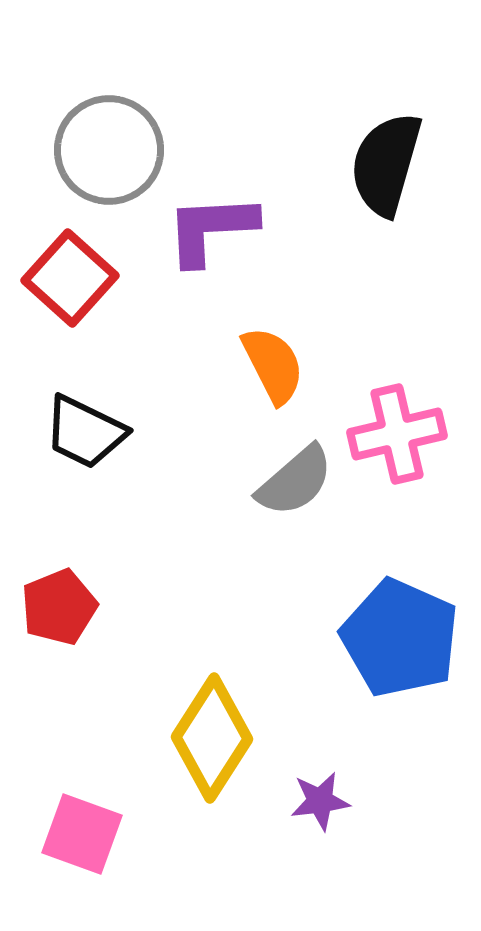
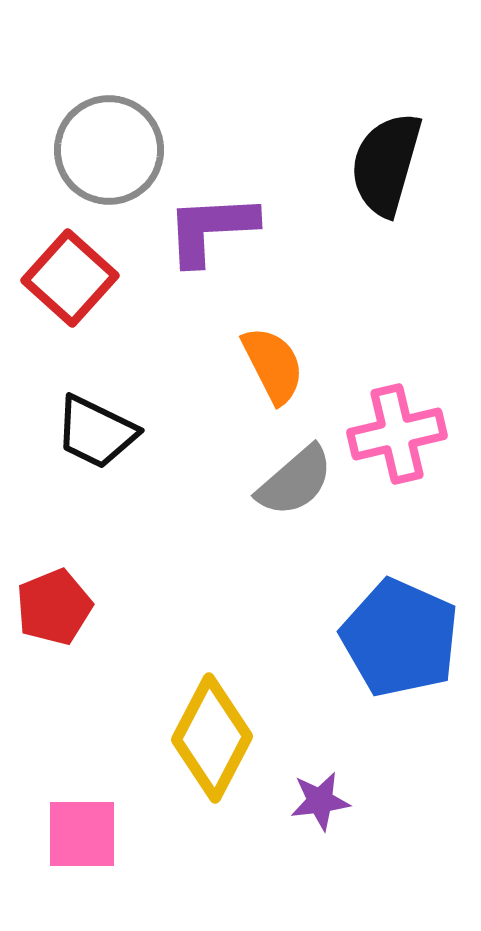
black trapezoid: moved 11 px right
red pentagon: moved 5 px left
yellow diamond: rotated 5 degrees counterclockwise
pink square: rotated 20 degrees counterclockwise
